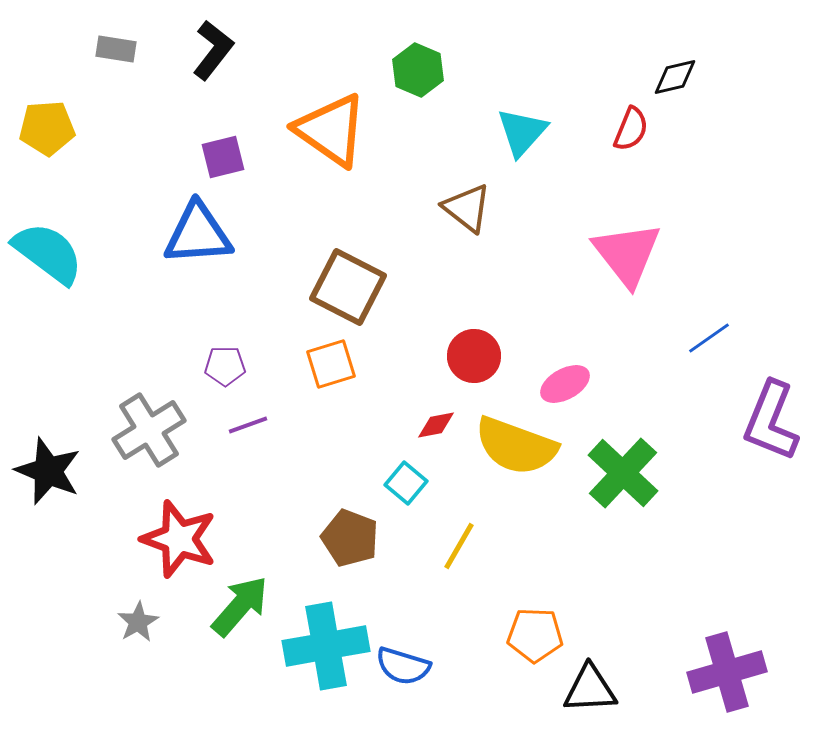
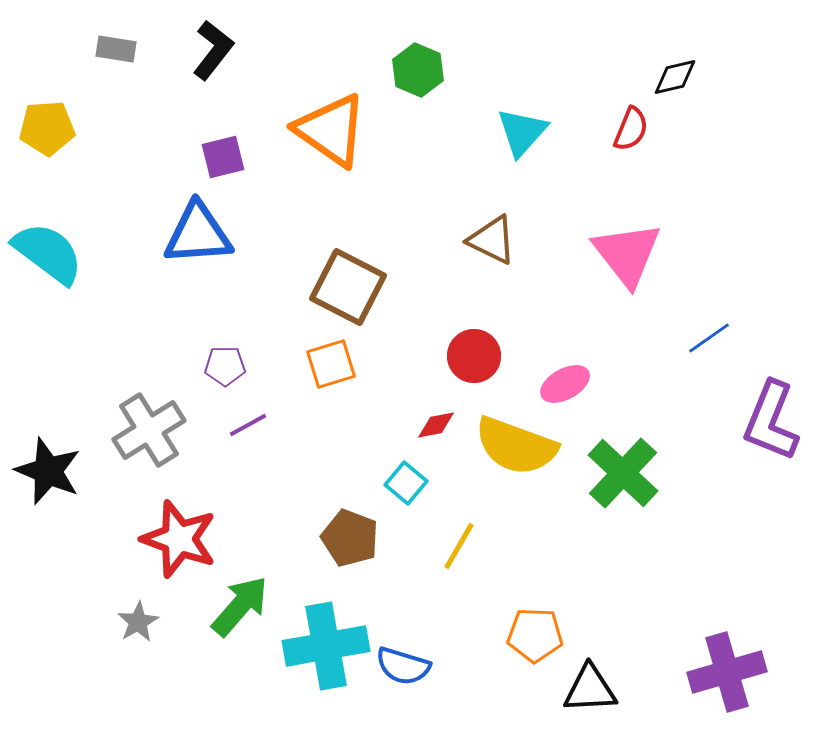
brown triangle: moved 25 px right, 32 px down; rotated 12 degrees counterclockwise
purple line: rotated 9 degrees counterclockwise
